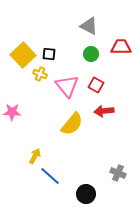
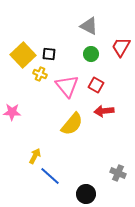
red trapezoid: rotated 60 degrees counterclockwise
